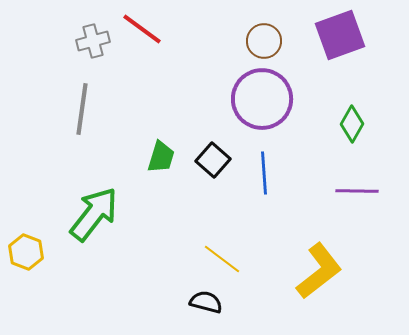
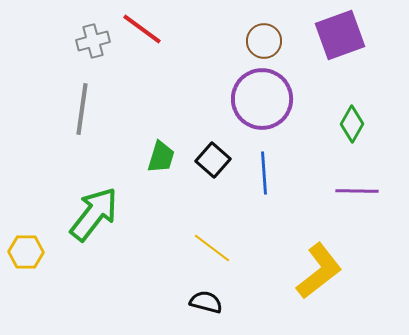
yellow hexagon: rotated 20 degrees counterclockwise
yellow line: moved 10 px left, 11 px up
